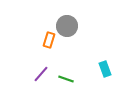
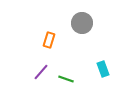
gray circle: moved 15 px right, 3 px up
cyan rectangle: moved 2 px left
purple line: moved 2 px up
